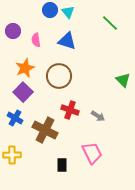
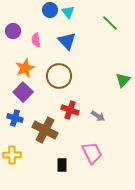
blue triangle: rotated 30 degrees clockwise
green triangle: rotated 28 degrees clockwise
blue cross: rotated 14 degrees counterclockwise
